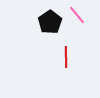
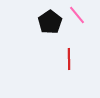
red line: moved 3 px right, 2 px down
